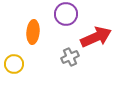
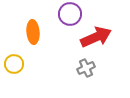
purple circle: moved 4 px right
orange ellipse: rotated 10 degrees counterclockwise
gray cross: moved 16 px right, 11 px down
